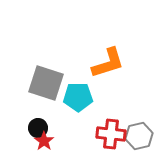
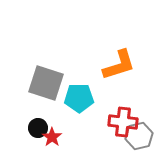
orange L-shape: moved 11 px right, 2 px down
cyan pentagon: moved 1 px right, 1 px down
red cross: moved 12 px right, 12 px up
red star: moved 8 px right, 4 px up
